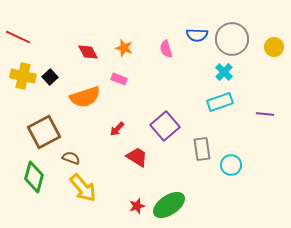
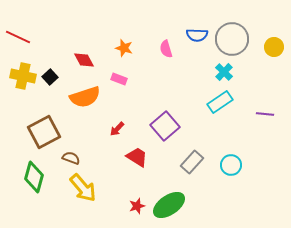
red diamond: moved 4 px left, 8 px down
cyan rectangle: rotated 15 degrees counterclockwise
gray rectangle: moved 10 px left, 13 px down; rotated 50 degrees clockwise
